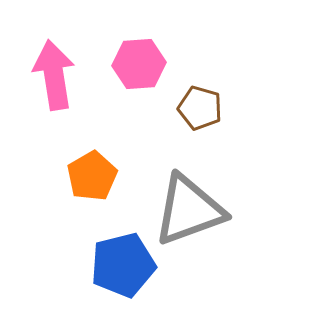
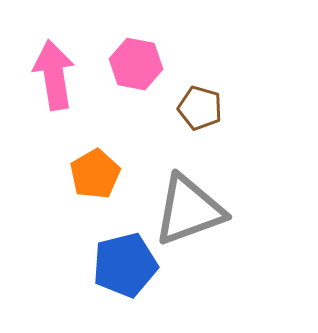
pink hexagon: moved 3 px left; rotated 15 degrees clockwise
orange pentagon: moved 3 px right, 2 px up
blue pentagon: moved 2 px right
